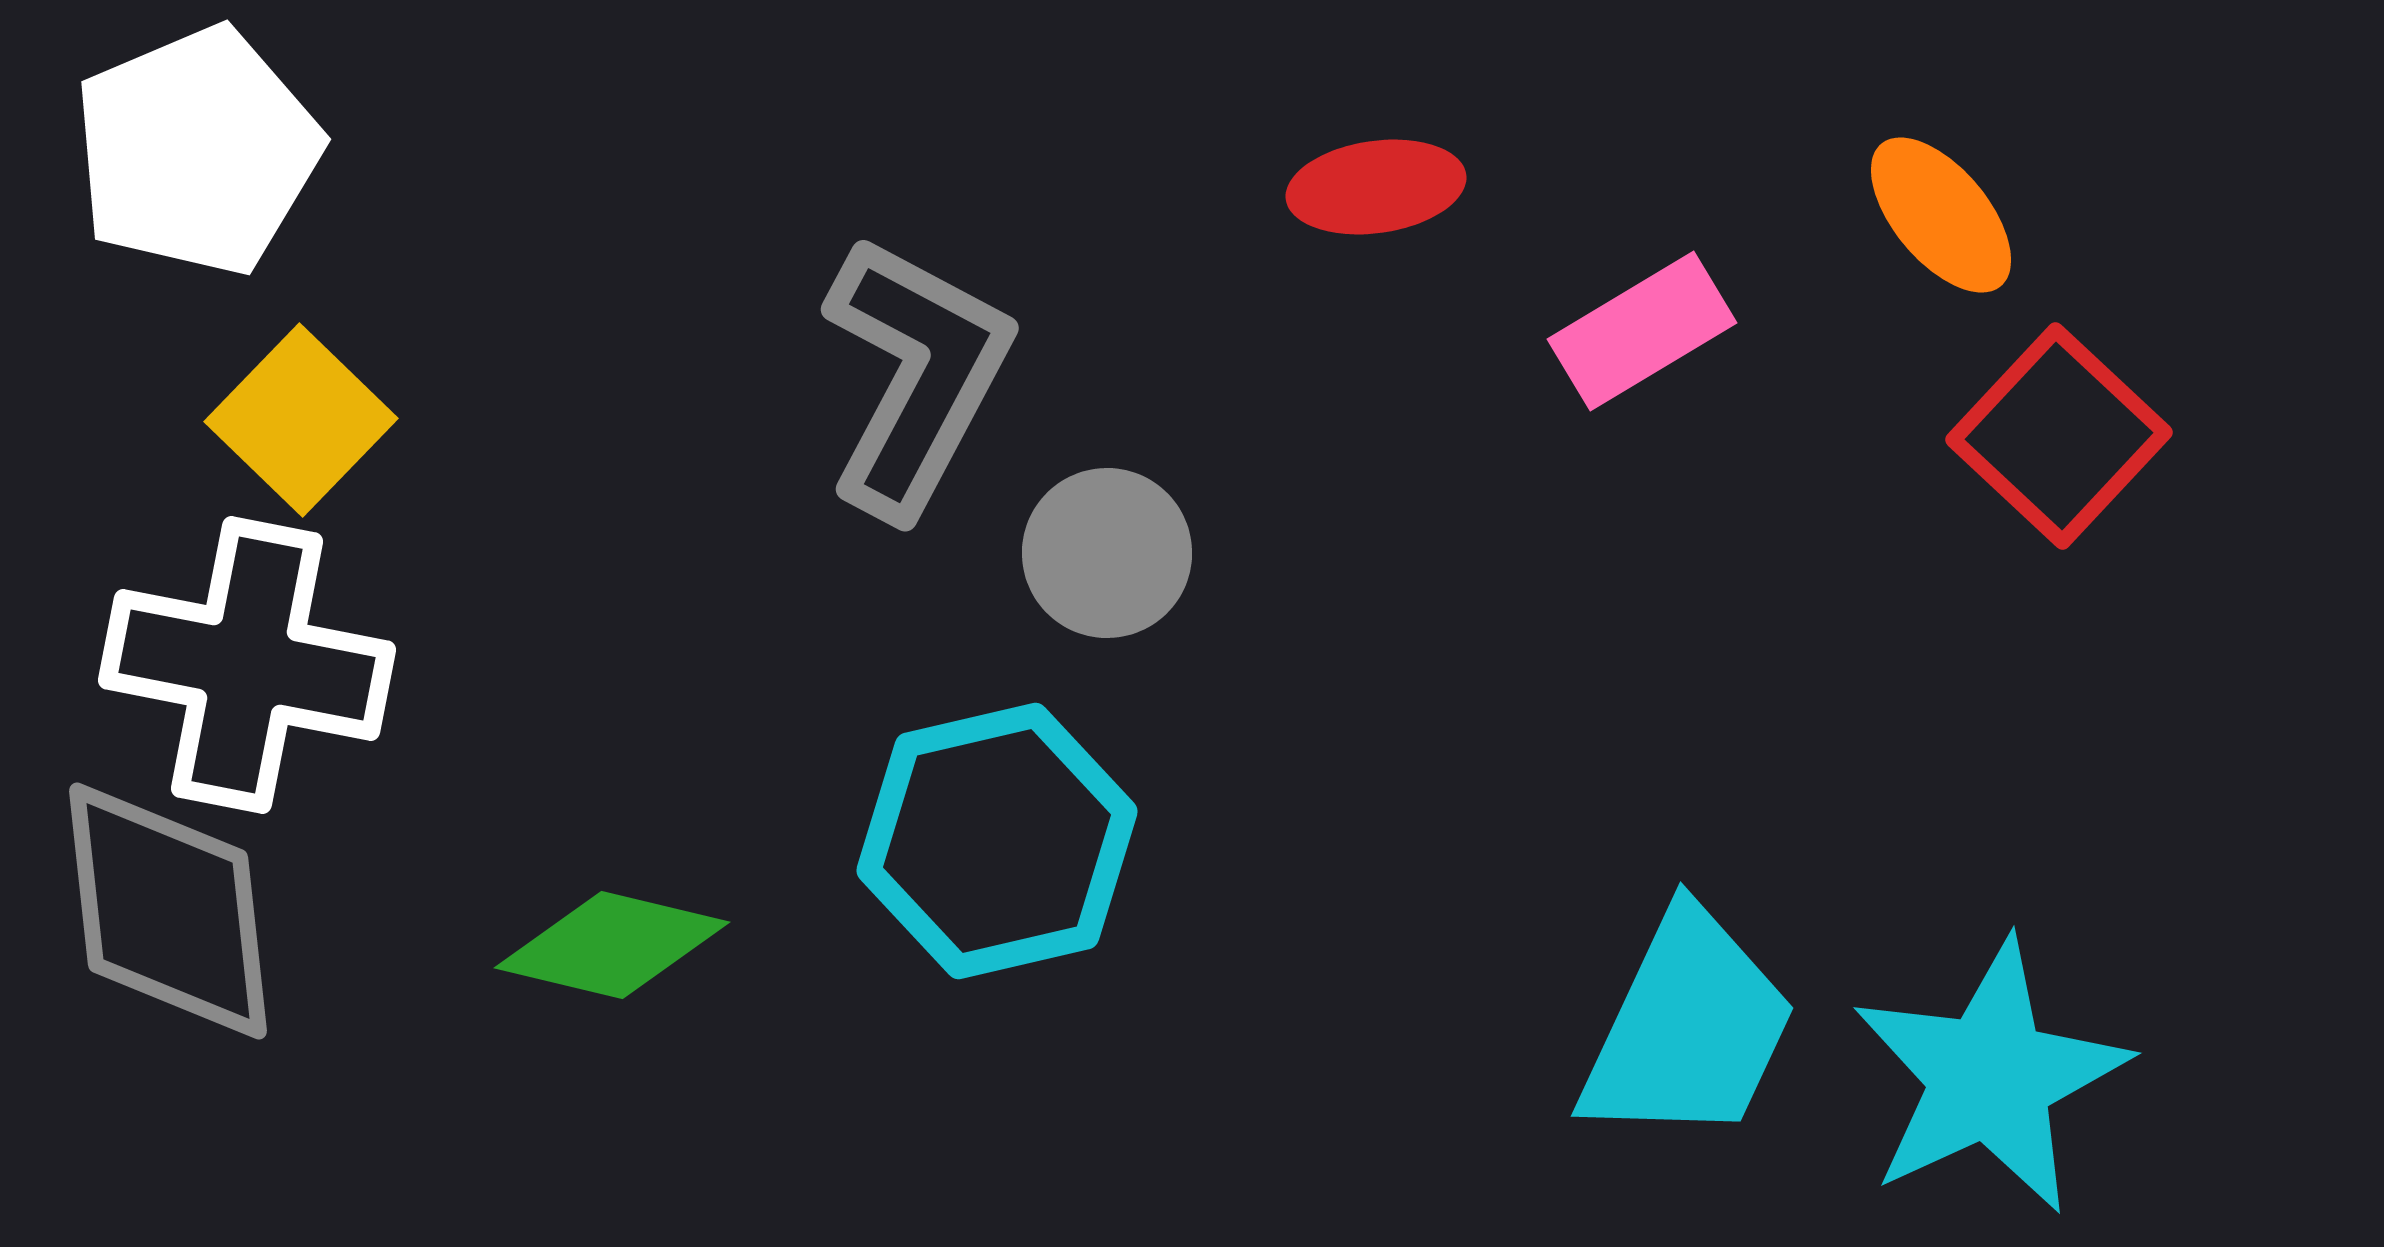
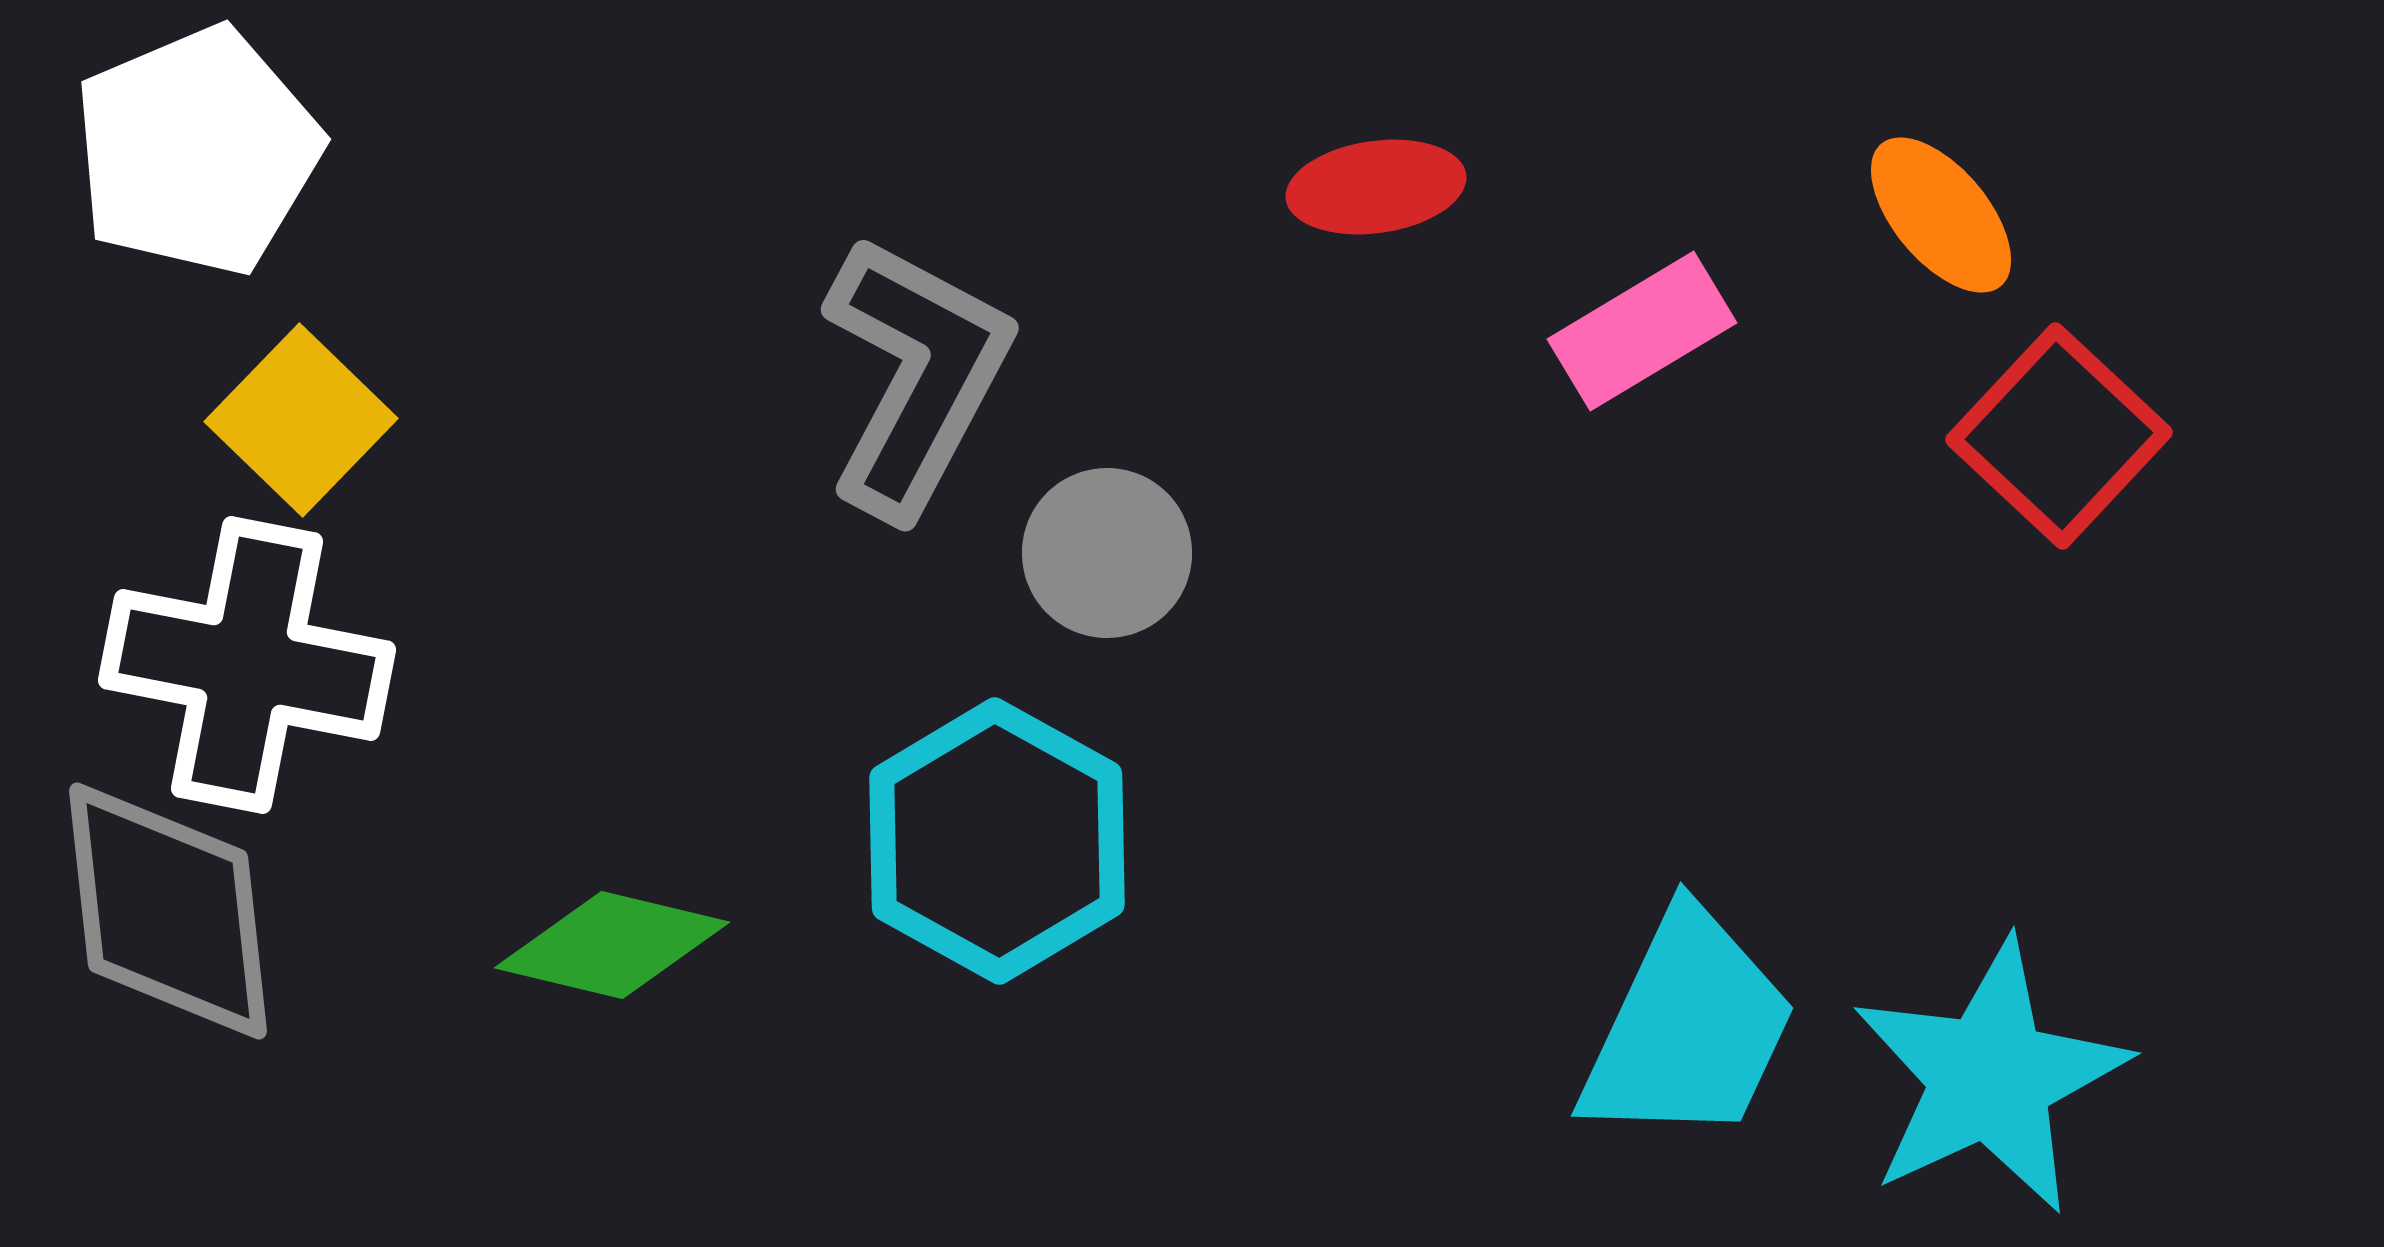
cyan hexagon: rotated 18 degrees counterclockwise
